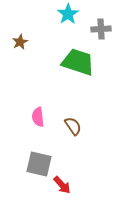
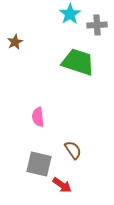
cyan star: moved 2 px right
gray cross: moved 4 px left, 4 px up
brown star: moved 5 px left
brown semicircle: moved 24 px down
red arrow: rotated 12 degrees counterclockwise
